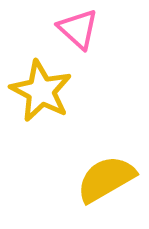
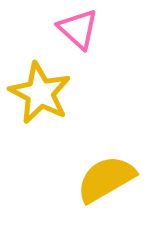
yellow star: moved 1 px left, 2 px down
